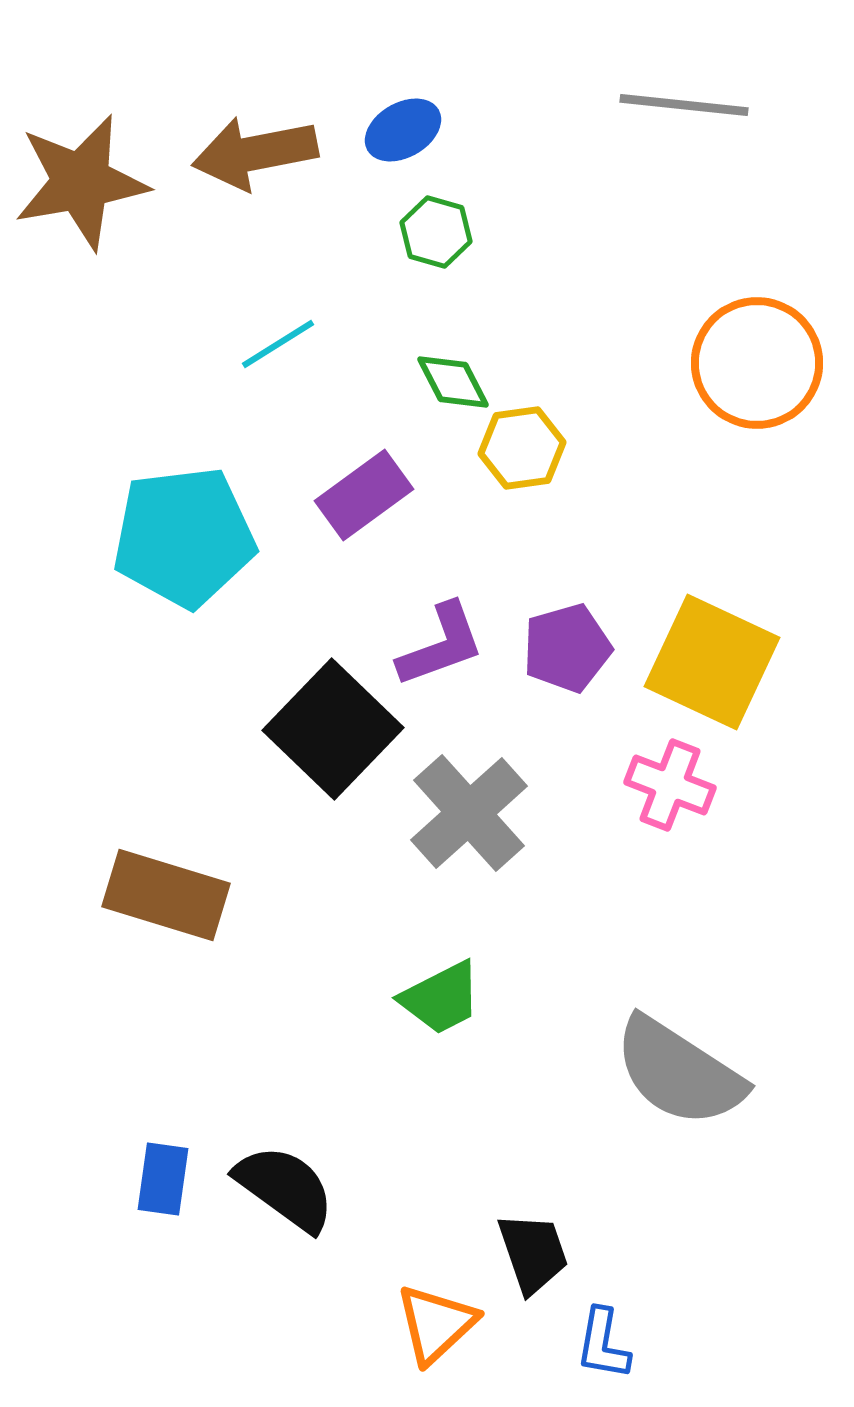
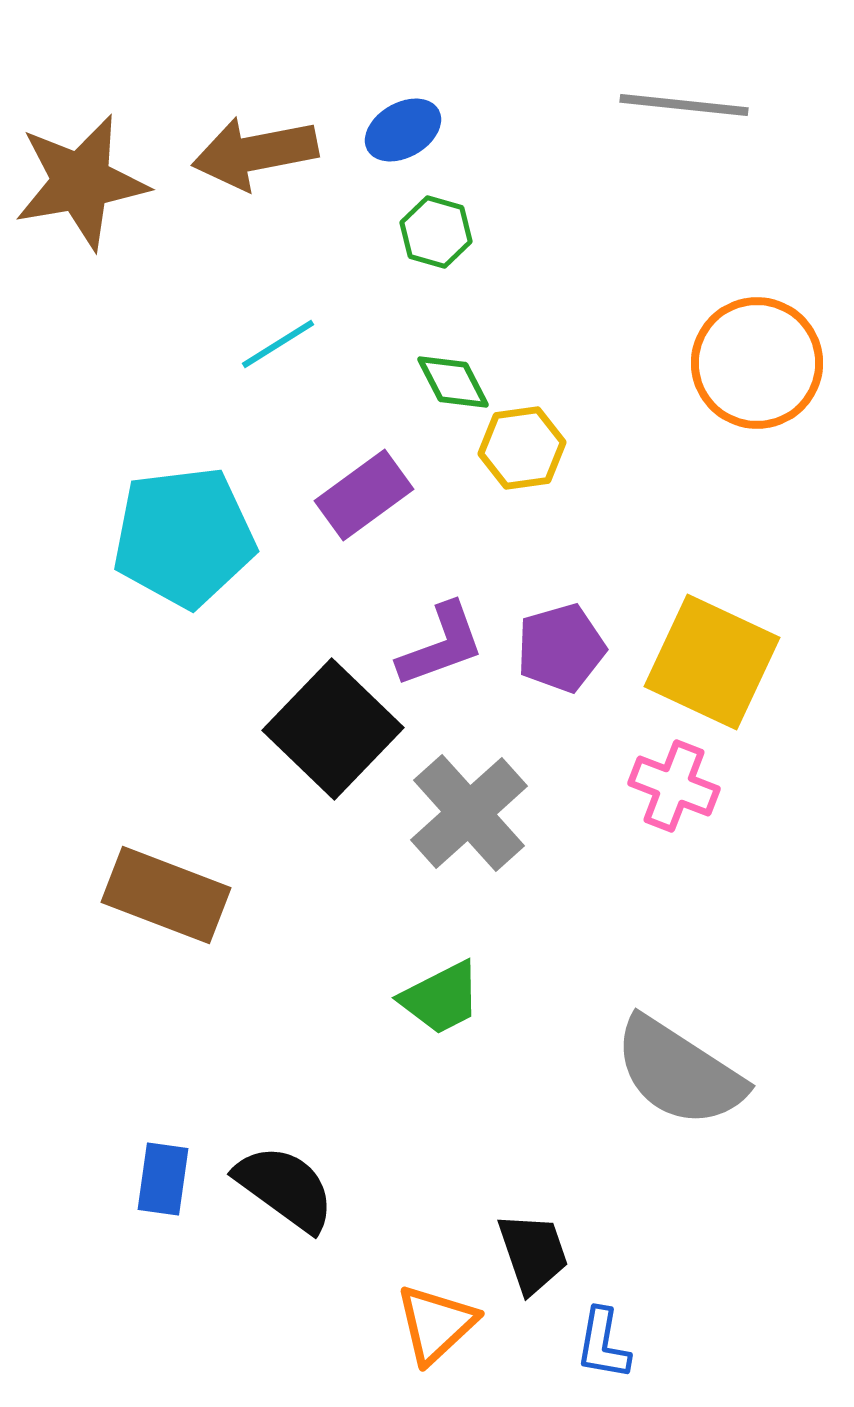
purple pentagon: moved 6 px left
pink cross: moved 4 px right, 1 px down
brown rectangle: rotated 4 degrees clockwise
